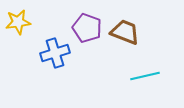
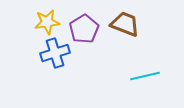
yellow star: moved 29 px right
purple pentagon: moved 3 px left, 1 px down; rotated 20 degrees clockwise
brown trapezoid: moved 8 px up
